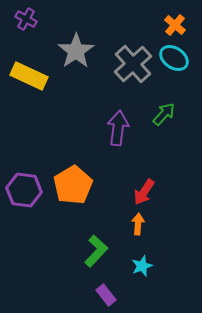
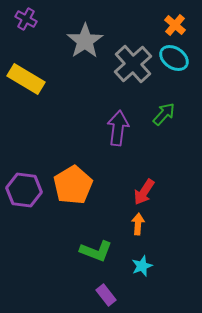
gray star: moved 9 px right, 10 px up
yellow rectangle: moved 3 px left, 3 px down; rotated 6 degrees clockwise
green L-shape: rotated 68 degrees clockwise
